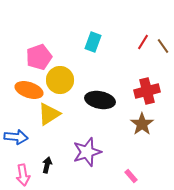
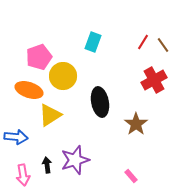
brown line: moved 1 px up
yellow circle: moved 3 px right, 4 px up
red cross: moved 7 px right, 11 px up; rotated 15 degrees counterclockwise
black ellipse: moved 2 px down; rotated 68 degrees clockwise
yellow triangle: moved 1 px right, 1 px down
brown star: moved 6 px left
purple star: moved 12 px left, 8 px down
black arrow: rotated 21 degrees counterclockwise
